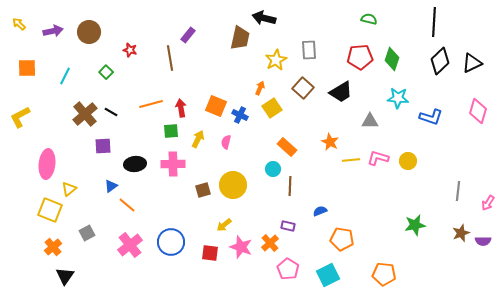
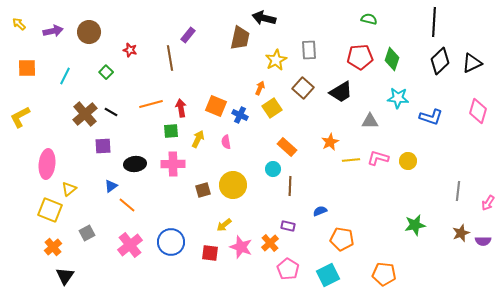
pink semicircle at (226, 142): rotated 24 degrees counterclockwise
orange star at (330, 142): rotated 18 degrees clockwise
